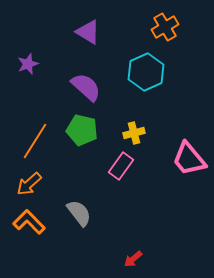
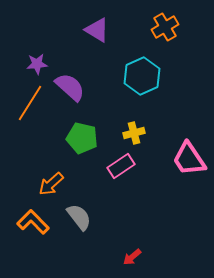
purple triangle: moved 9 px right, 2 px up
purple star: moved 9 px right; rotated 15 degrees clockwise
cyan hexagon: moved 4 px left, 4 px down
purple semicircle: moved 16 px left
green pentagon: moved 8 px down
orange line: moved 5 px left, 38 px up
pink trapezoid: rotated 6 degrees clockwise
pink rectangle: rotated 20 degrees clockwise
orange arrow: moved 22 px right
gray semicircle: moved 4 px down
orange L-shape: moved 4 px right
red arrow: moved 1 px left, 2 px up
